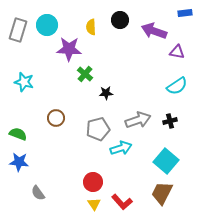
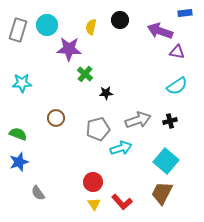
yellow semicircle: rotated 14 degrees clockwise
purple arrow: moved 6 px right
cyan star: moved 2 px left, 1 px down; rotated 18 degrees counterclockwise
blue star: rotated 24 degrees counterclockwise
